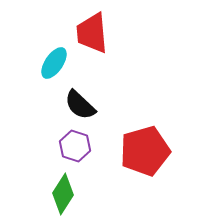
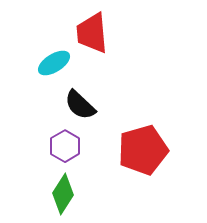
cyan ellipse: rotated 24 degrees clockwise
purple hexagon: moved 10 px left; rotated 12 degrees clockwise
red pentagon: moved 2 px left, 1 px up
